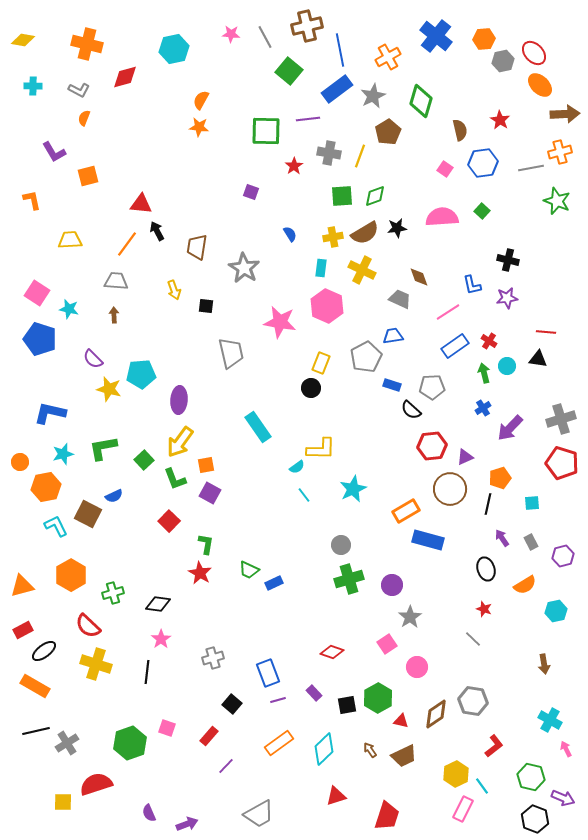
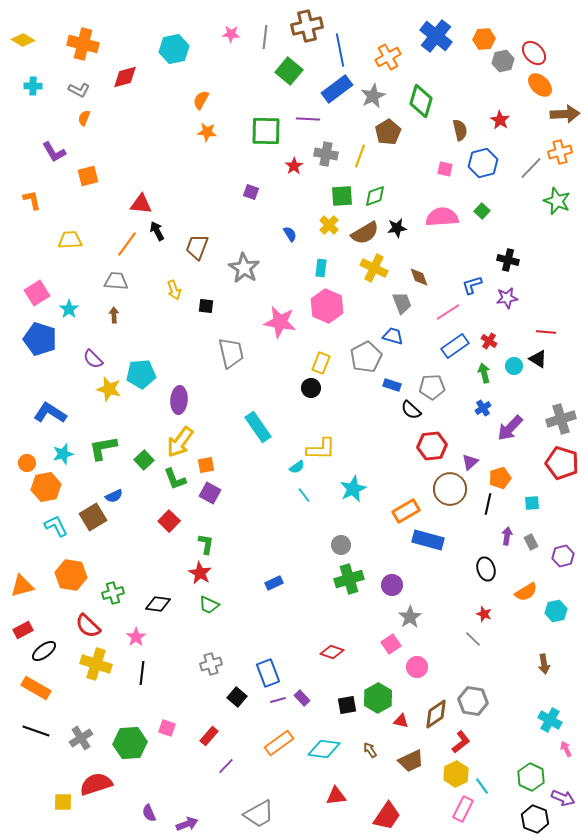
gray line at (265, 37): rotated 35 degrees clockwise
yellow diamond at (23, 40): rotated 20 degrees clockwise
orange cross at (87, 44): moved 4 px left
purple line at (308, 119): rotated 10 degrees clockwise
orange star at (199, 127): moved 8 px right, 5 px down
gray cross at (329, 153): moved 3 px left, 1 px down
blue hexagon at (483, 163): rotated 8 degrees counterclockwise
gray line at (531, 168): rotated 35 degrees counterclockwise
pink square at (445, 169): rotated 21 degrees counterclockwise
yellow cross at (333, 237): moved 4 px left, 12 px up; rotated 36 degrees counterclockwise
brown trapezoid at (197, 247): rotated 12 degrees clockwise
yellow cross at (362, 270): moved 12 px right, 2 px up
blue L-shape at (472, 285): rotated 85 degrees clockwise
pink square at (37, 293): rotated 25 degrees clockwise
gray trapezoid at (400, 299): moved 2 px right, 4 px down; rotated 45 degrees clockwise
cyan star at (69, 309): rotated 24 degrees clockwise
blue trapezoid at (393, 336): rotated 25 degrees clockwise
black triangle at (538, 359): rotated 24 degrees clockwise
cyan circle at (507, 366): moved 7 px right
blue L-shape at (50, 413): rotated 20 degrees clockwise
purple triangle at (465, 457): moved 5 px right, 5 px down; rotated 18 degrees counterclockwise
orange circle at (20, 462): moved 7 px right, 1 px down
brown square at (88, 514): moved 5 px right, 3 px down; rotated 32 degrees clockwise
purple arrow at (502, 538): moved 5 px right, 2 px up; rotated 42 degrees clockwise
green trapezoid at (249, 570): moved 40 px left, 35 px down
orange hexagon at (71, 575): rotated 20 degrees counterclockwise
orange semicircle at (525, 585): moved 1 px right, 7 px down
red star at (484, 609): moved 5 px down
pink star at (161, 639): moved 25 px left, 2 px up
pink square at (387, 644): moved 4 px right
gray cross at (213, 658): moved 2 px left, 6 px down
black line at (147, 672): moved 5 px left, 1 px down
orange rectangle at (35, 686): moved 1 px right, 2 px down
purple rectangle at (314, 693): moved 12 px left, 5 px down
black square at (232, 704): moved 5 px right, 7 px up
black line at (36, 731): rotated 32 degrees clockwise
gray cross at (67, 743): moved 14 px right, 5 px up
green hexagon at (130, 743): rotated 16 degrees clockwise
red L-shape at (494, 746): moved 33 px left, 4 px up
cyan diamond at (324, 749): rotated 52 degrees clockwise
brown trapezoid at (404, 756): moved 7 px right, 5 px down
green hexagon at (531, 777): rotated 12 degrees clockwise
red triangle at (336, 796): rotated 10 degrees clockwise
red trapezoid at (387, 816): rotated 16 degrees clockwise
